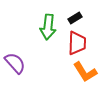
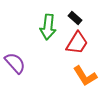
black rectangle: rotated 72 degrees clockwise
red trapezoid: rotated 30 degrees clockwise
orange L-shape: moved 4 px down
